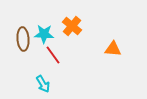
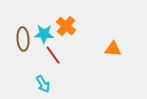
orange cross: moved 6 px left
